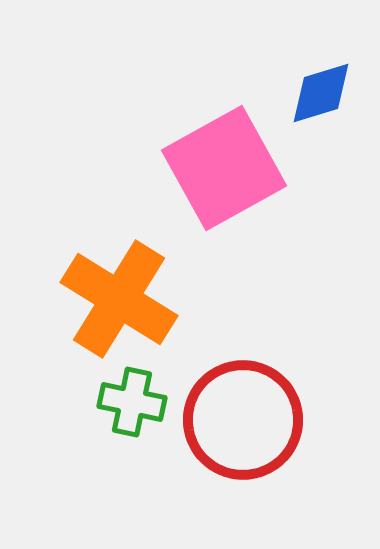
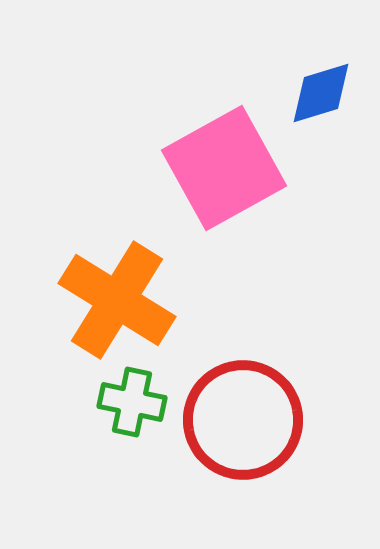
orange cross: moved 2 px left, 1 px down
